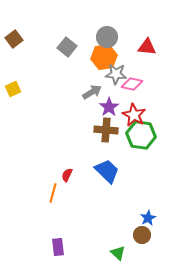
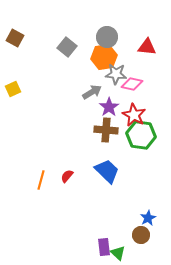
brown square: moved 1 px right, 1 px up; rotated 24 degrees counterclockwise
red semicircle: moved 1 px down; rotated 16 degrees clockwise
orange line: moved 12 px left, 13 px up
brown circle: moved 1 px left
purple rectangle: moved 46 px right
